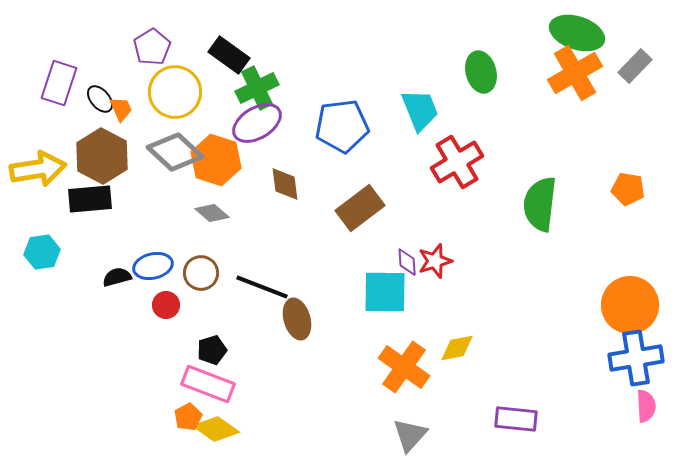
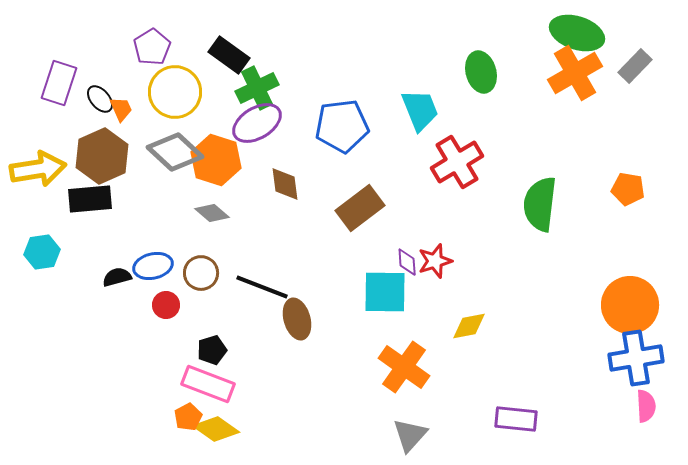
brown hexagon at (102, 156): rotated 8 degrees clockwise
yellow diamond at (457, 348): moved 12 px right, 22 px up
